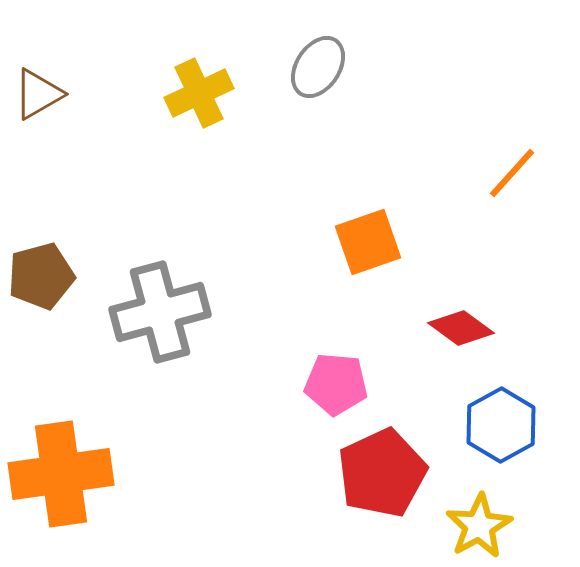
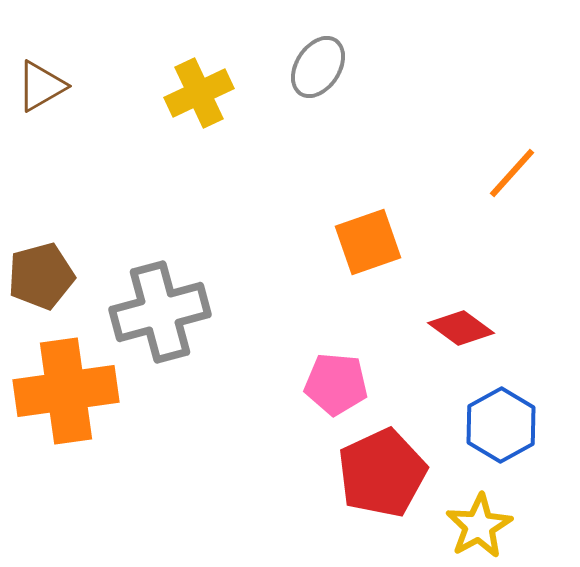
brown triangle: moved 3 px right, 8 px up
orange cross: moved 5 px right, 83 px up
